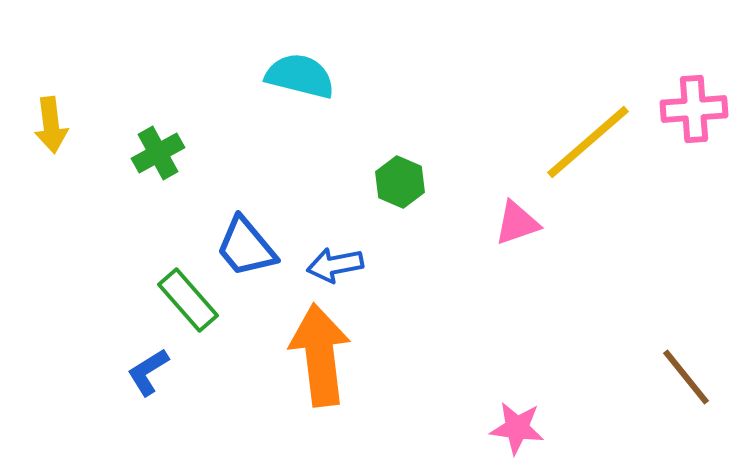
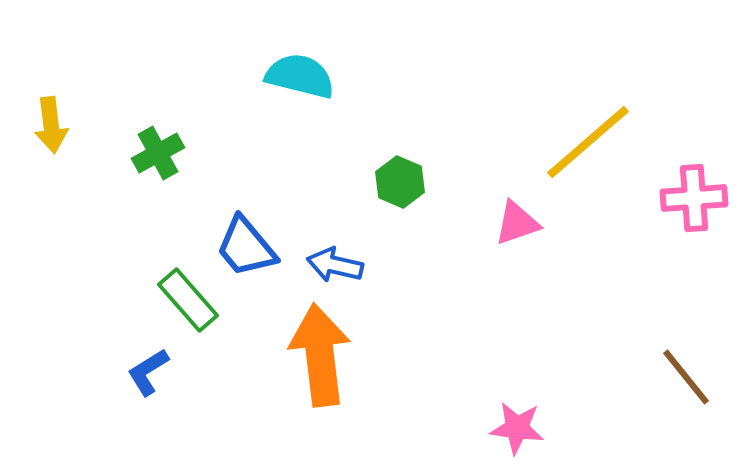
pink cross: moved 89 px down
blue arrow: rotated 24 degrees clockwise
